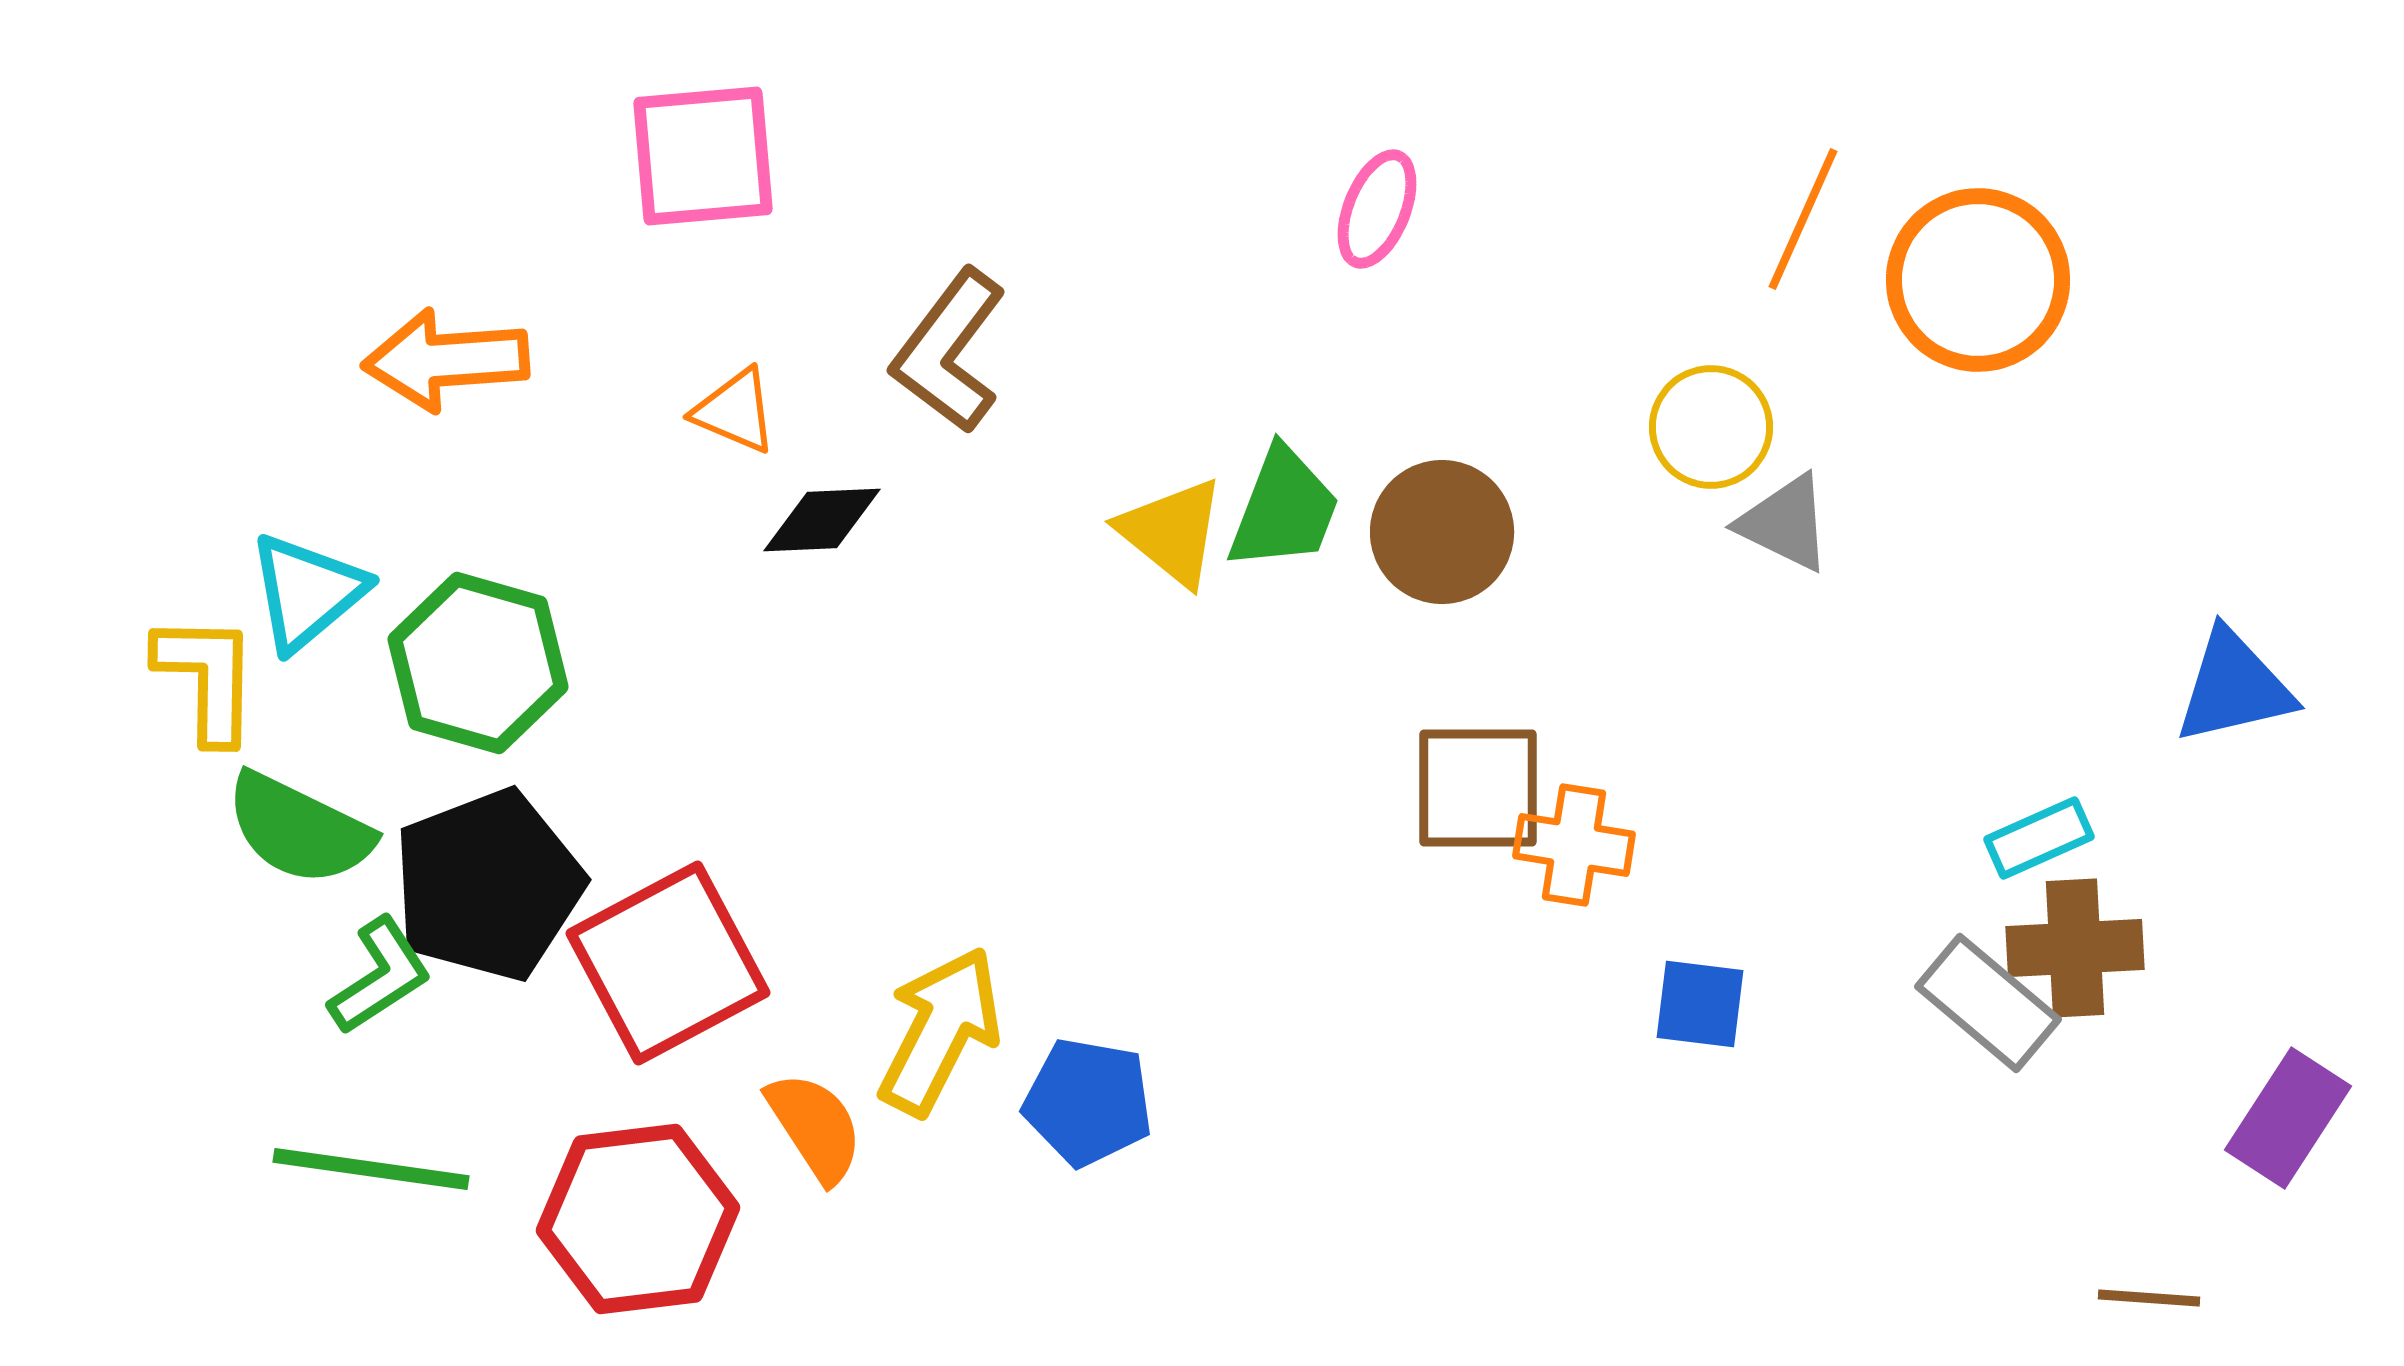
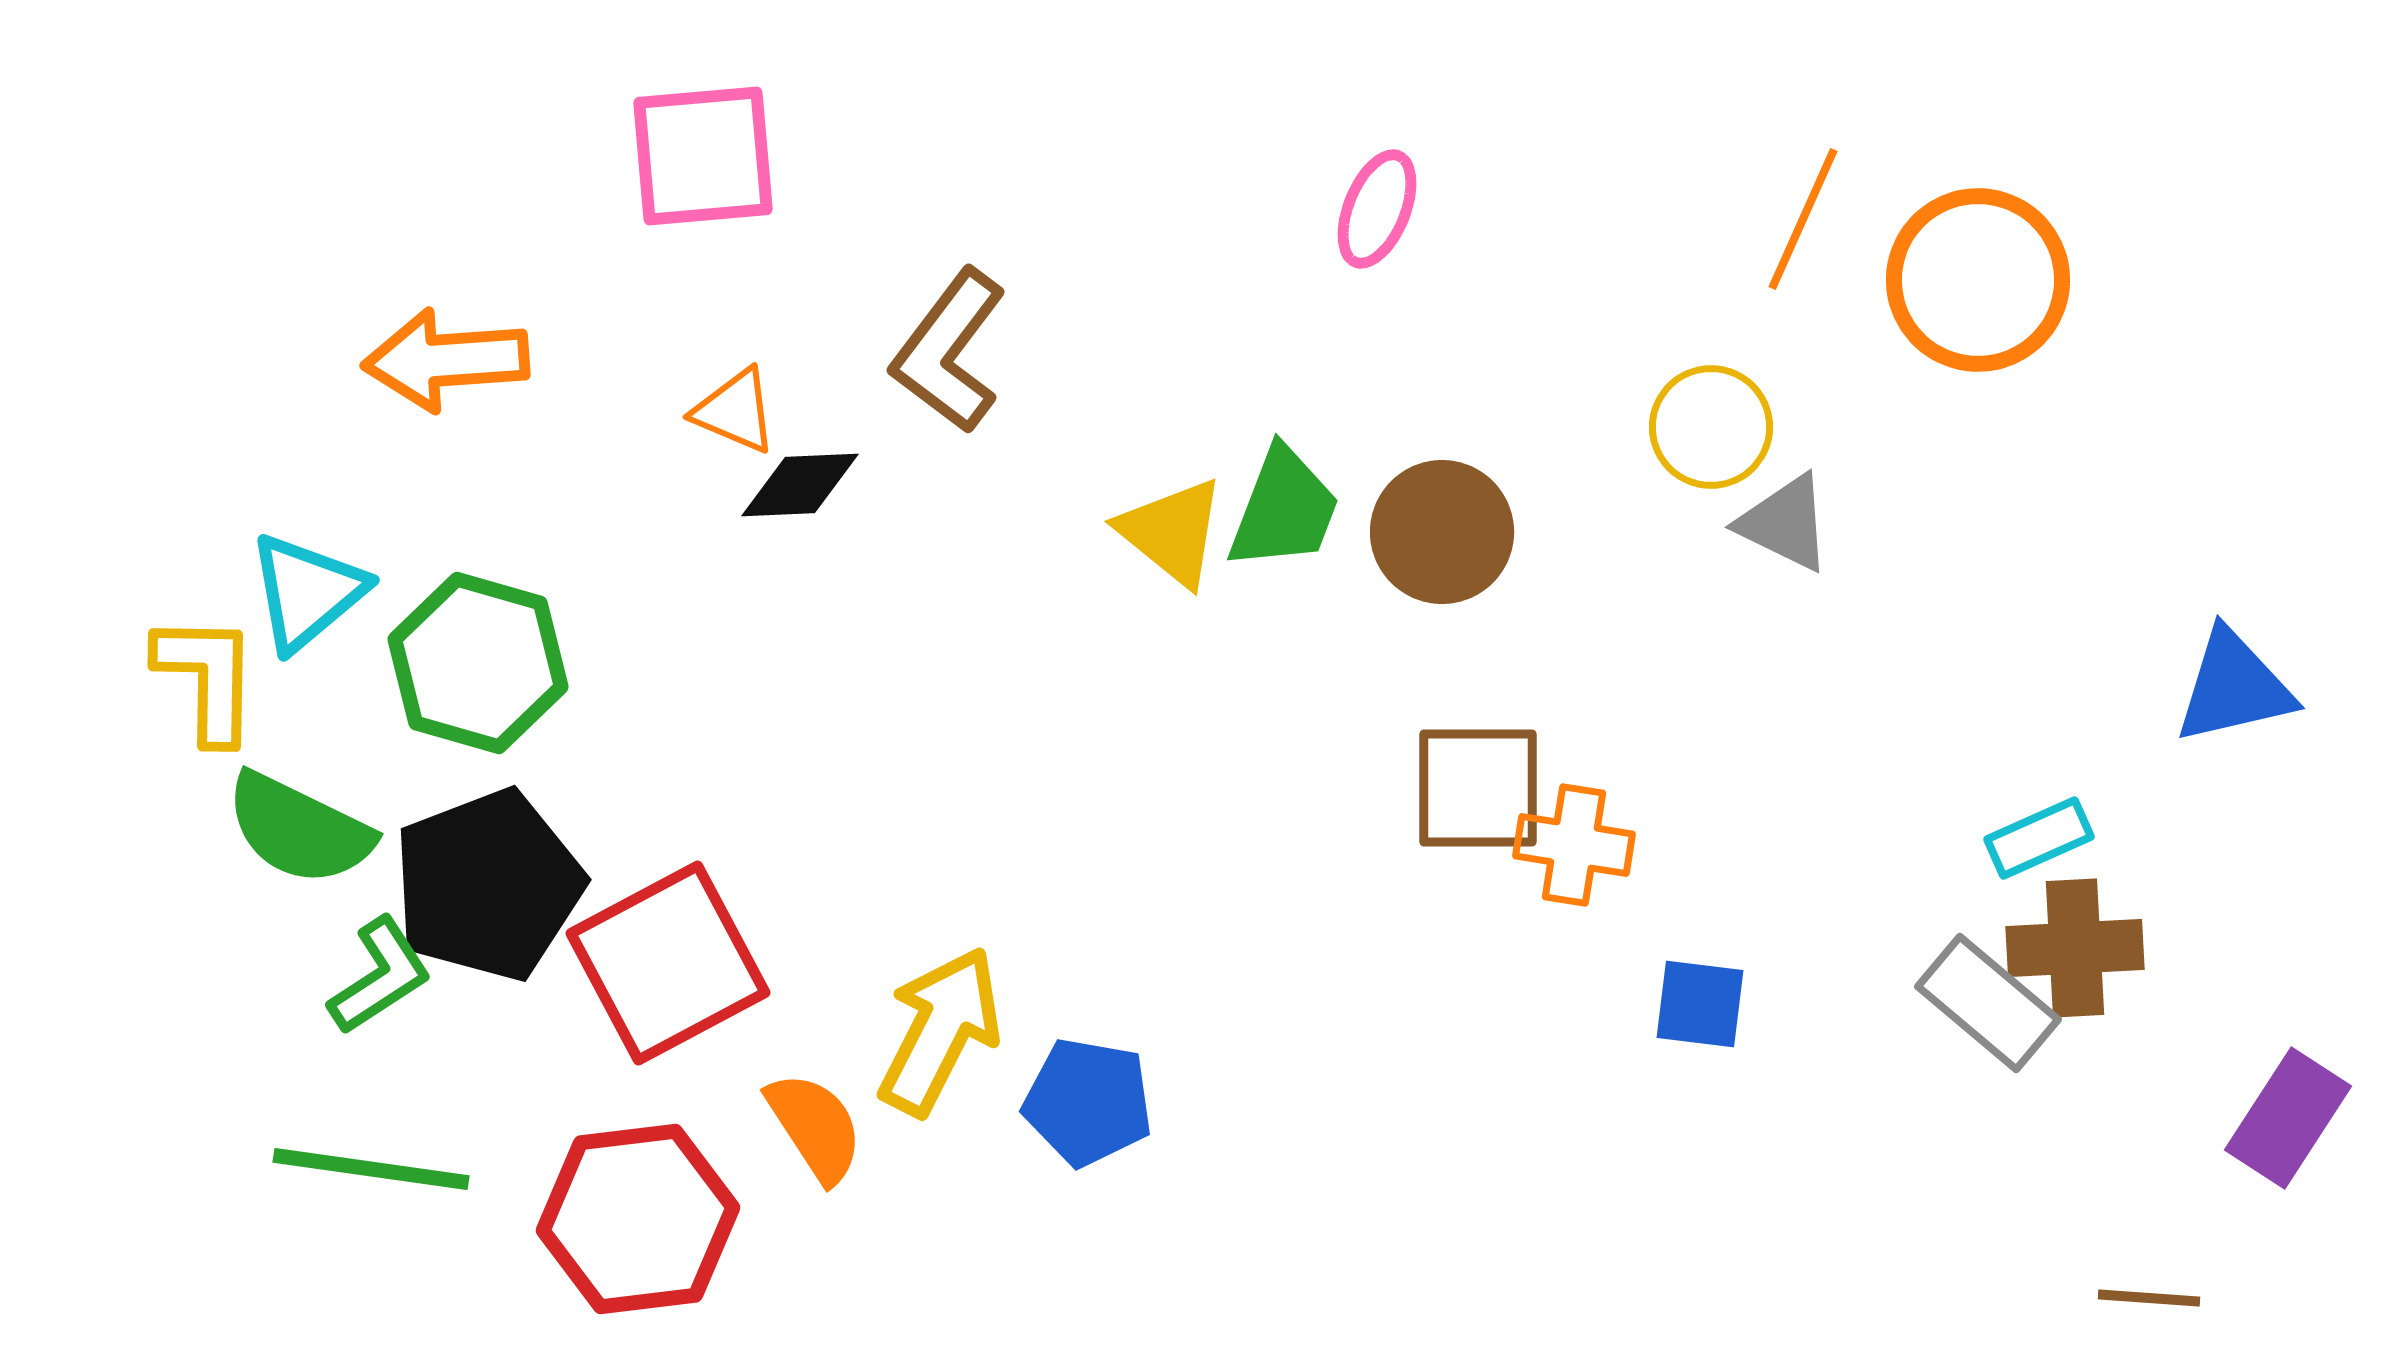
black diamond: moved 22 px left, 35 px up
